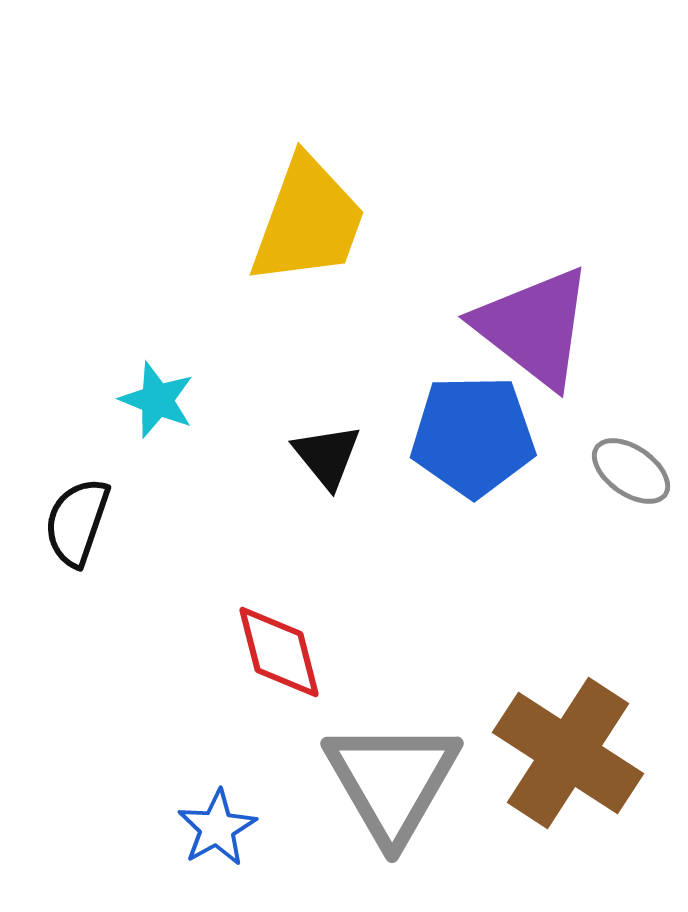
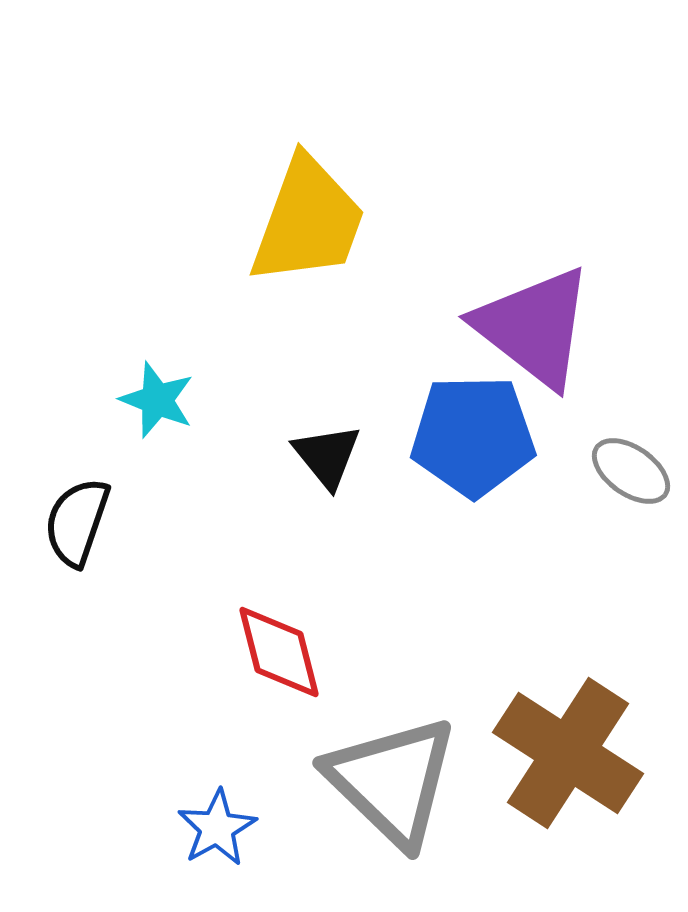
gray triangle: rotated 16 degrees counterclockwise
